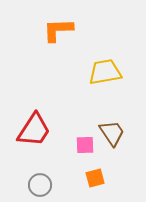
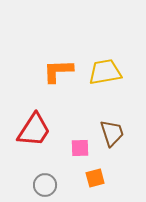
orange L-shape: moved 41 px down
brown trapezoid: rotated 16 degrees clockwise
pink square: moved 5 px left, 3 px down
gray circle: moved 5 px right
